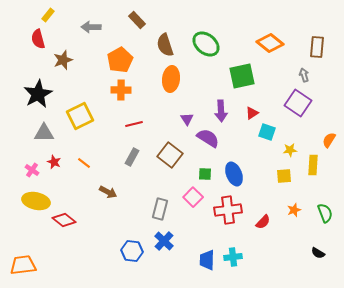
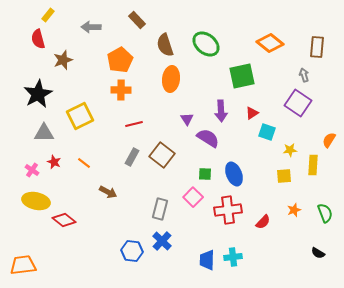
brown square at (170, 155): moved 8 px left
blue cross at (164, 241): moved 2 px left
